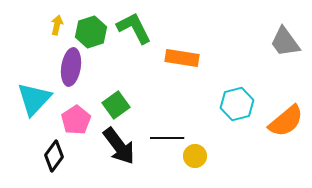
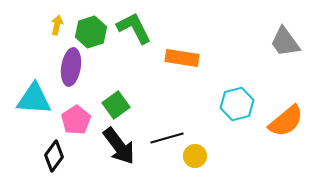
cyan triangle: rotated 51 degrees clockwise
black line: rotated 16 degrees counterclockwise
